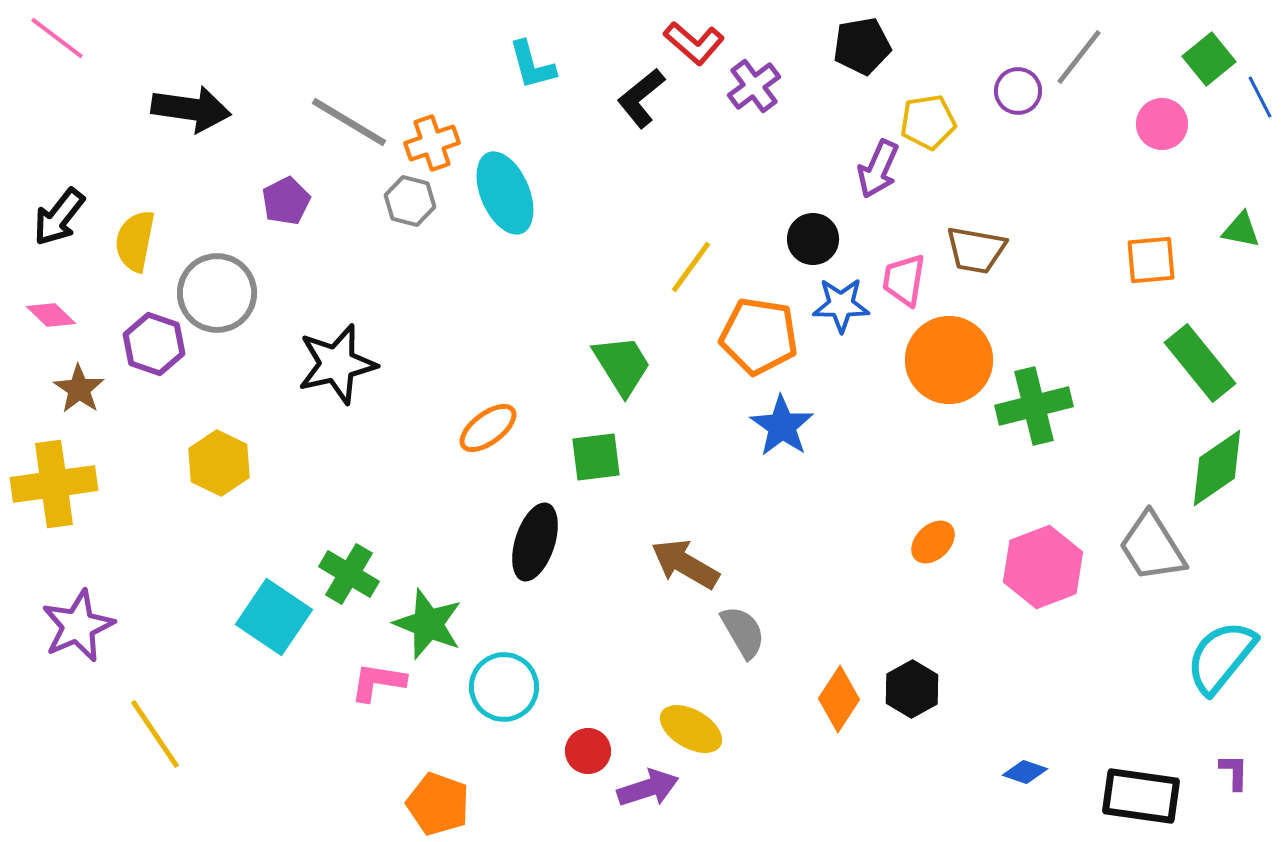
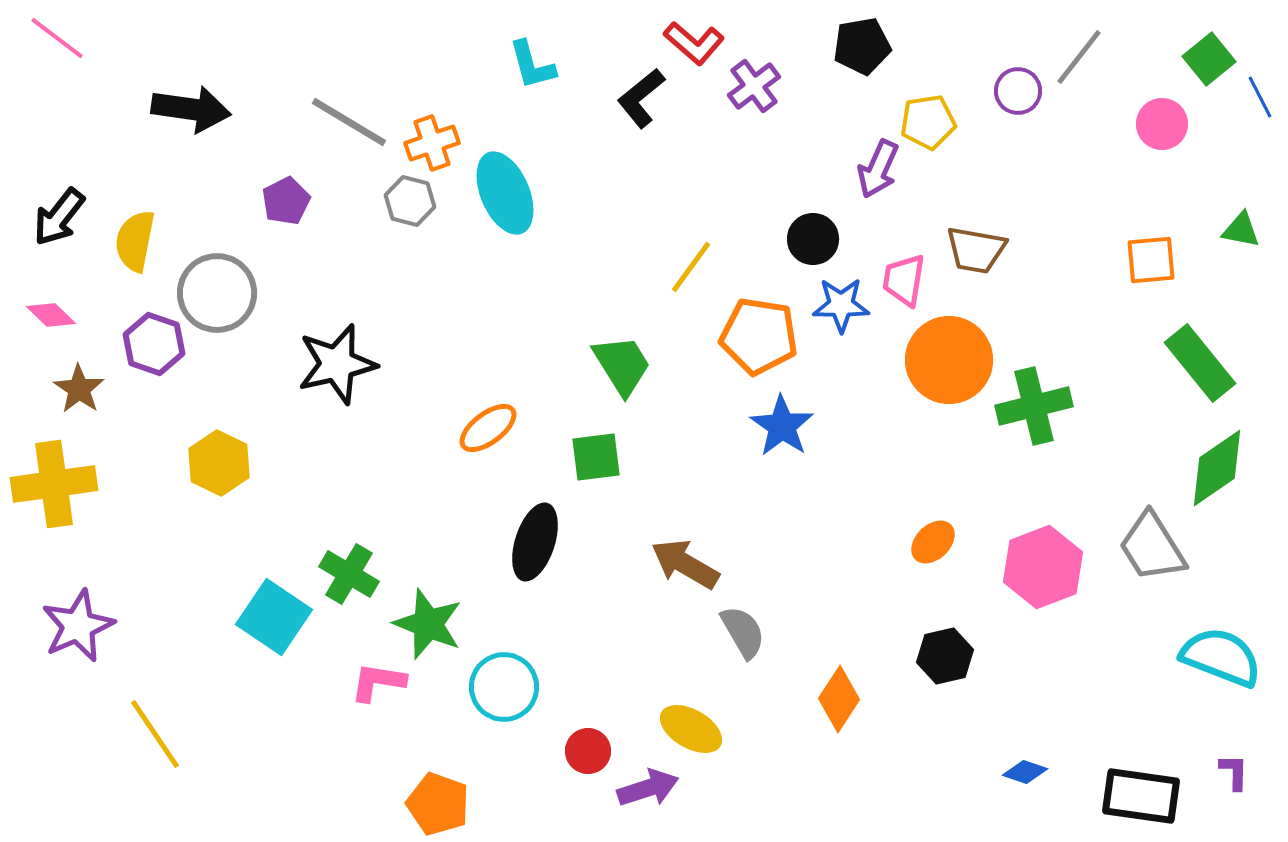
cyan semicircle at (1221, 657): rotated 72 degrees clockwise
black hexagon at (912, 689): moved 33 px right, 33 px up; rotated 16 degrees clockwise
